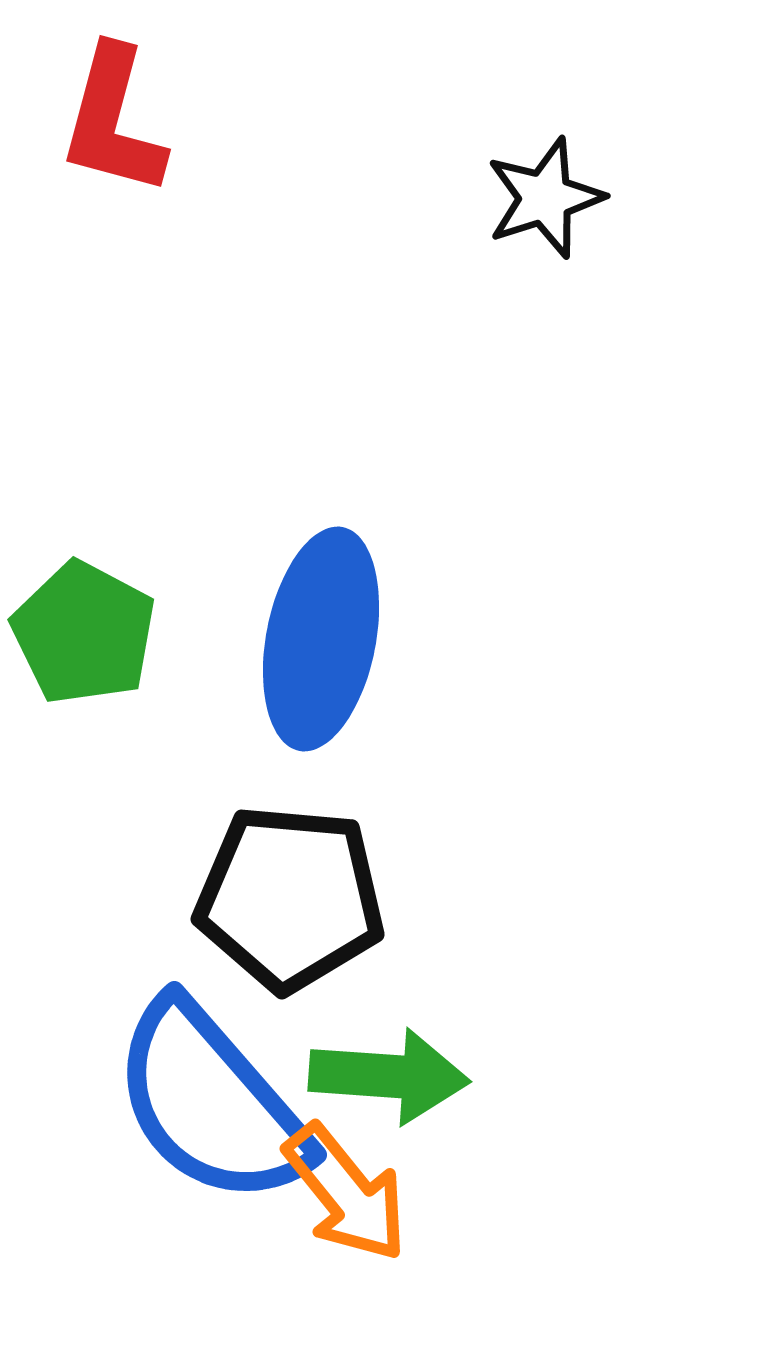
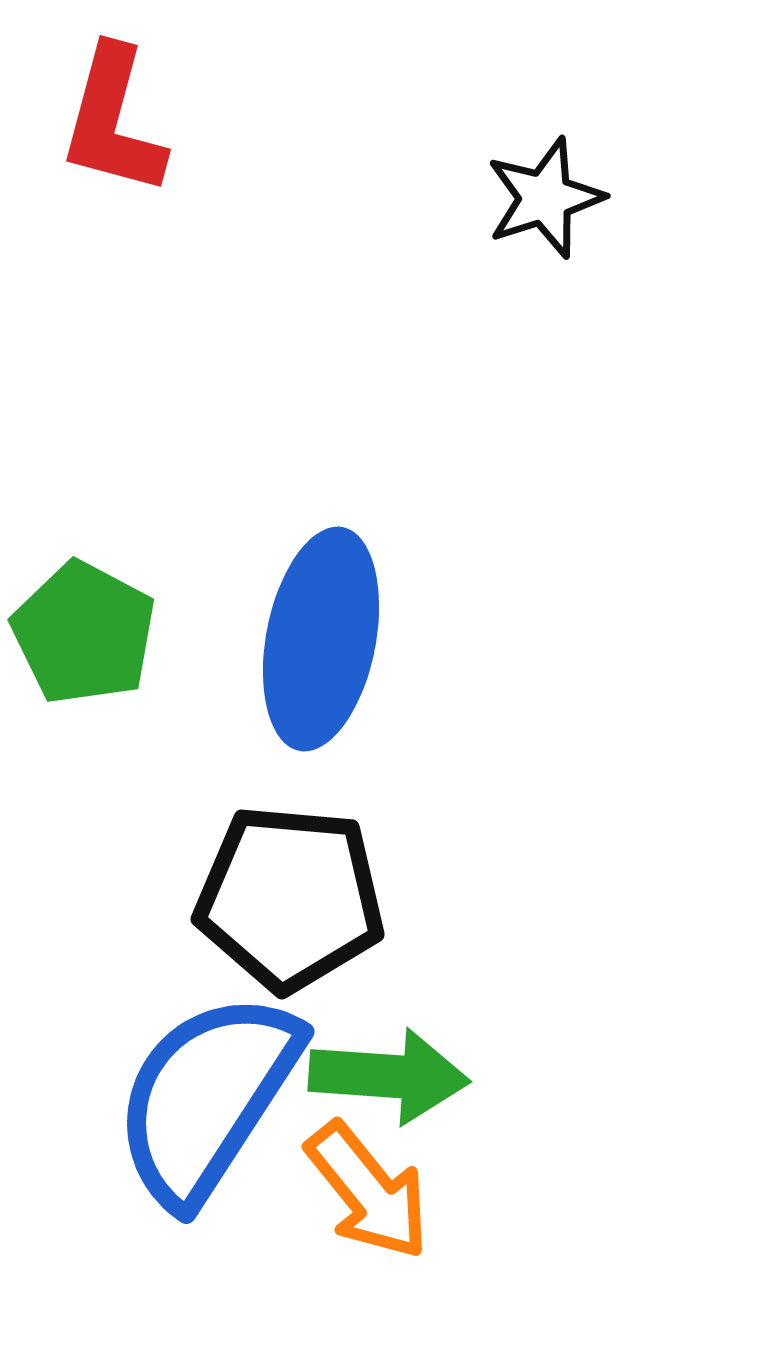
blue semicircle: moved 4 px left, 5 px up; rotated 74 degrees clockwise
orange arrow: moved 22 px right, 2 px up
